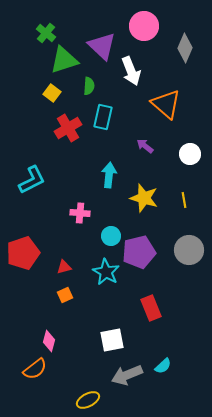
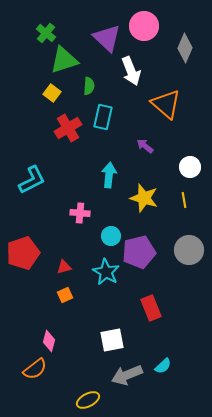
purple triangle: moved 5 px right, 8 px up
white circle: moved 13 px down
